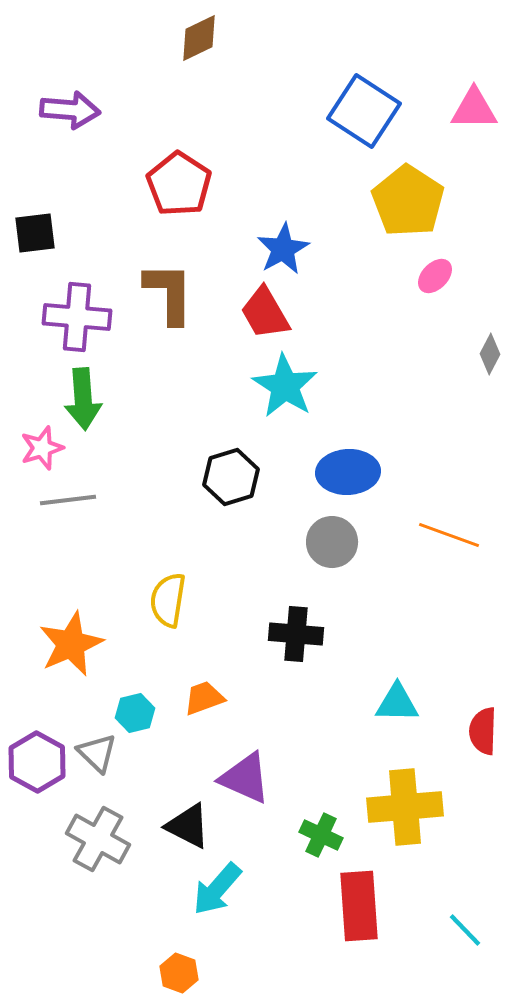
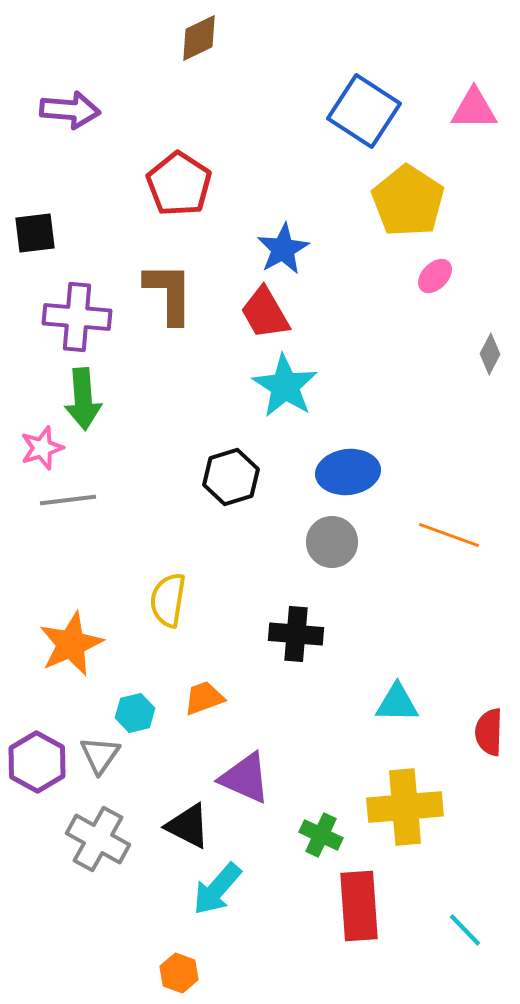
blue ellipse: rotated 4 degrees counterclockwise
red semicircle: moved 6 px right, 1 px down
gray triangle: moved 3 px right, 2 px down; rotated 21 degrees clockwise
